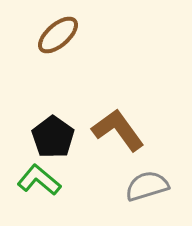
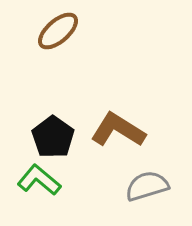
brown ellipse: moved 4 px up
brown L-shape: rotated 22 degrees counterclockwise
